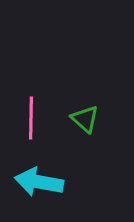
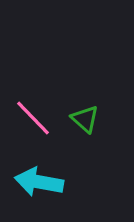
pink line: moved 2 px right; rotated 45 degrees counterclockwise
